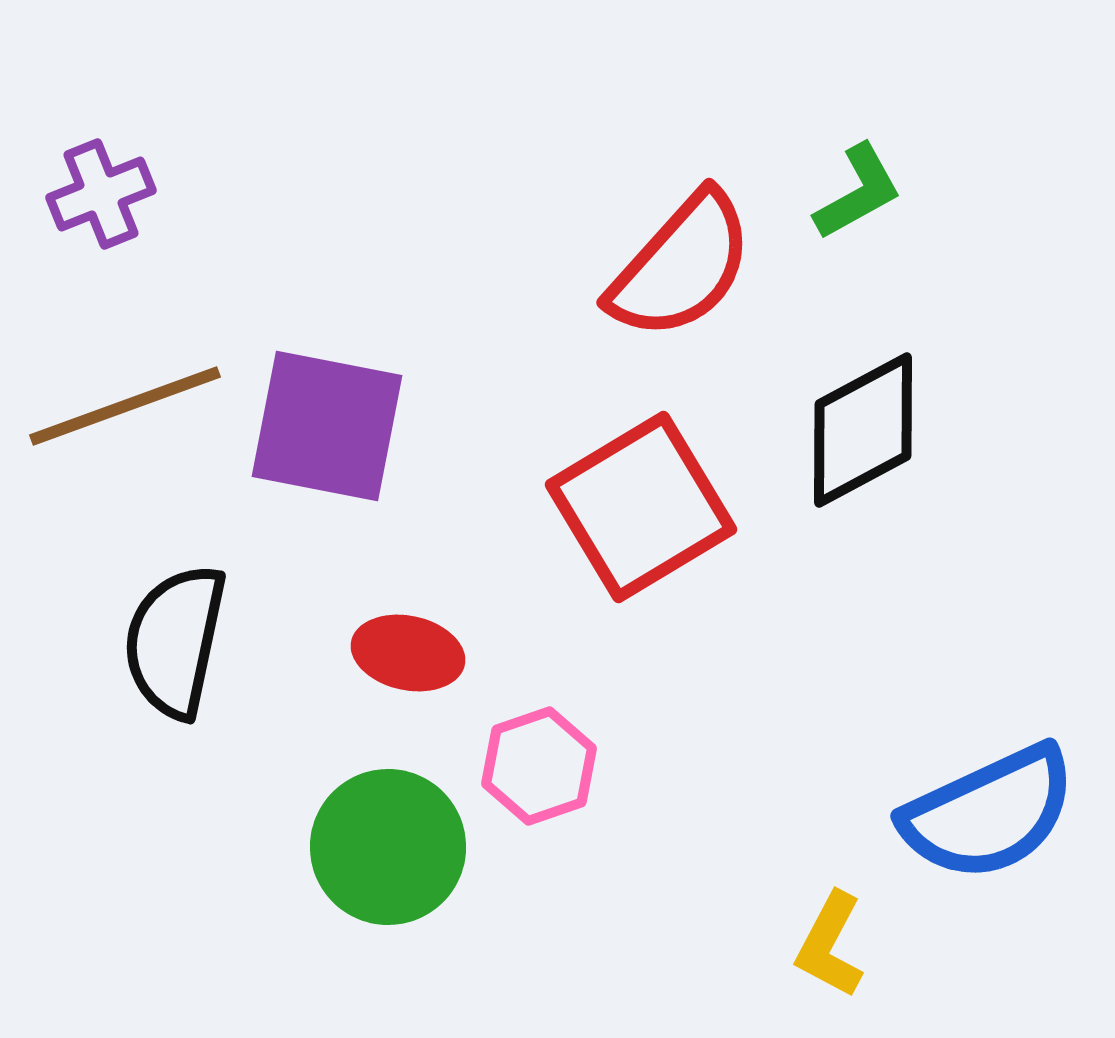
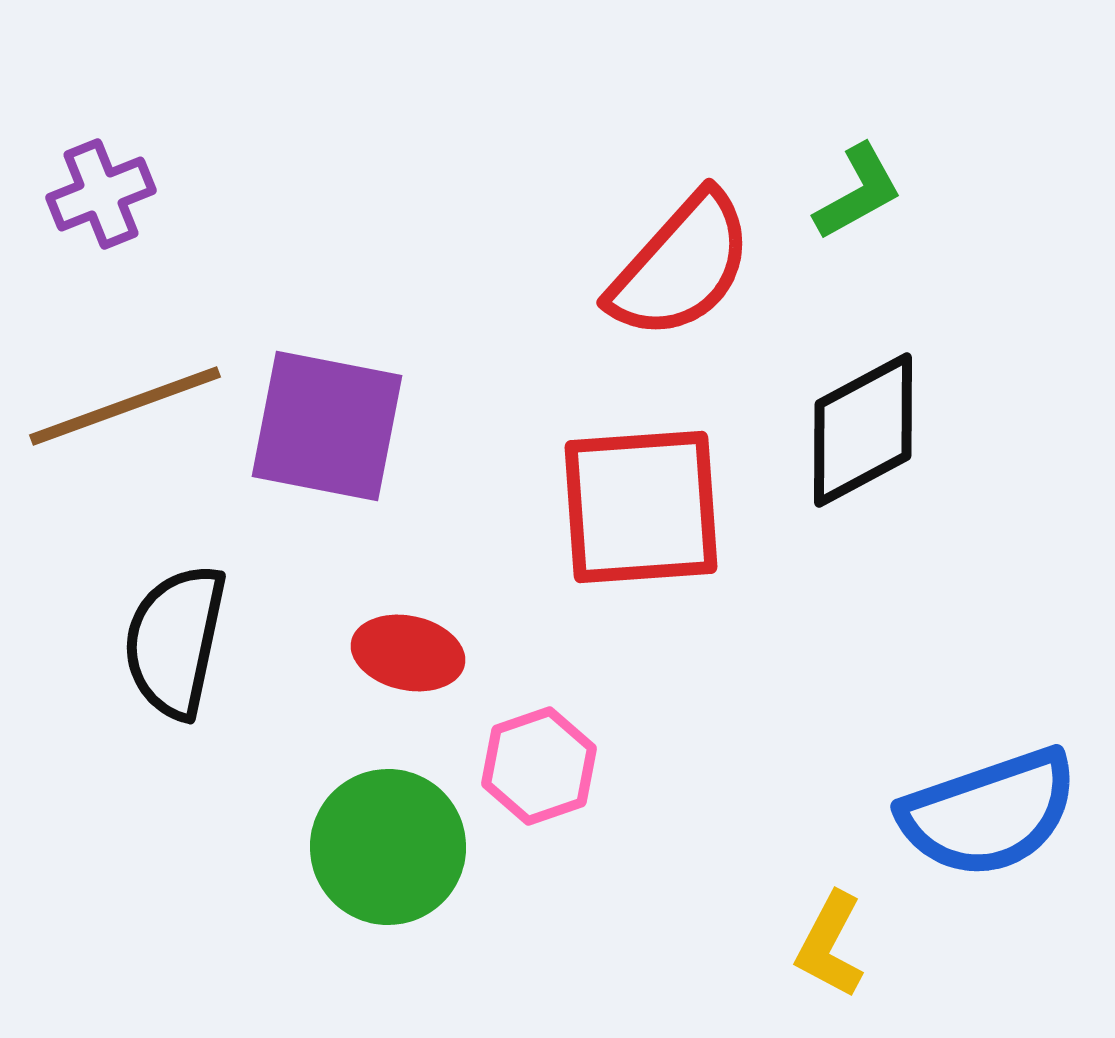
red square: rotated 27 degrees clockwise
blue semicircle: rotated 6 degrees clockwise
